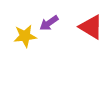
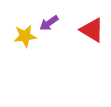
red triangle: moved 1 px right, 3 px down
